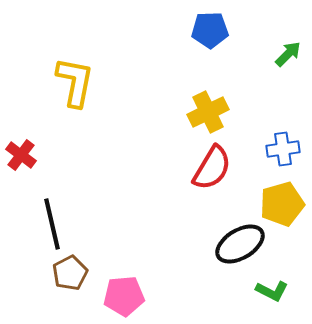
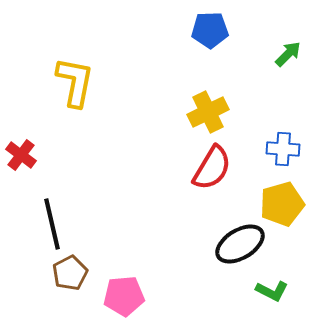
blue cross: rotated 12 degrees clockwise
